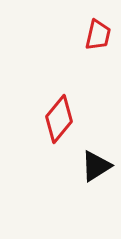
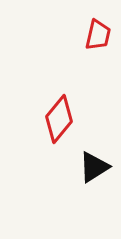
black triangle: moved 2 px left, 1 px down
